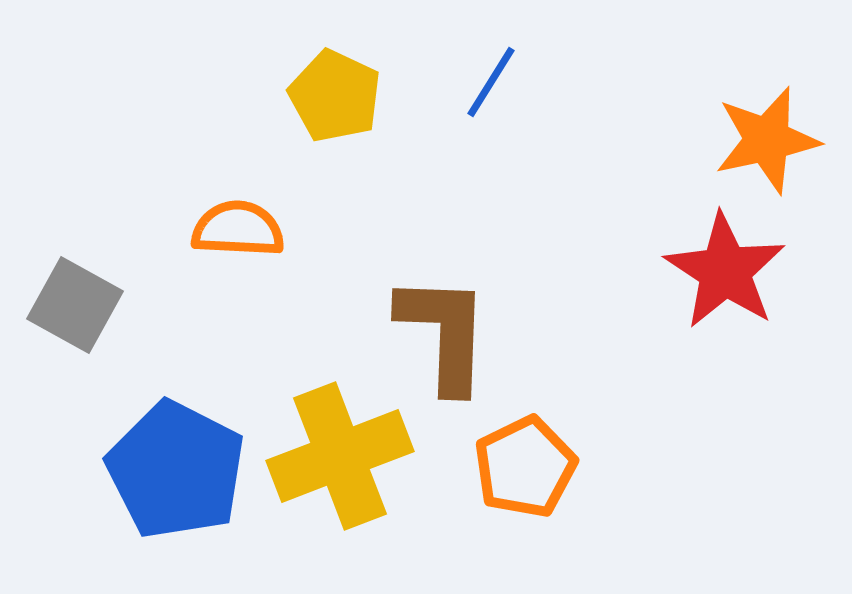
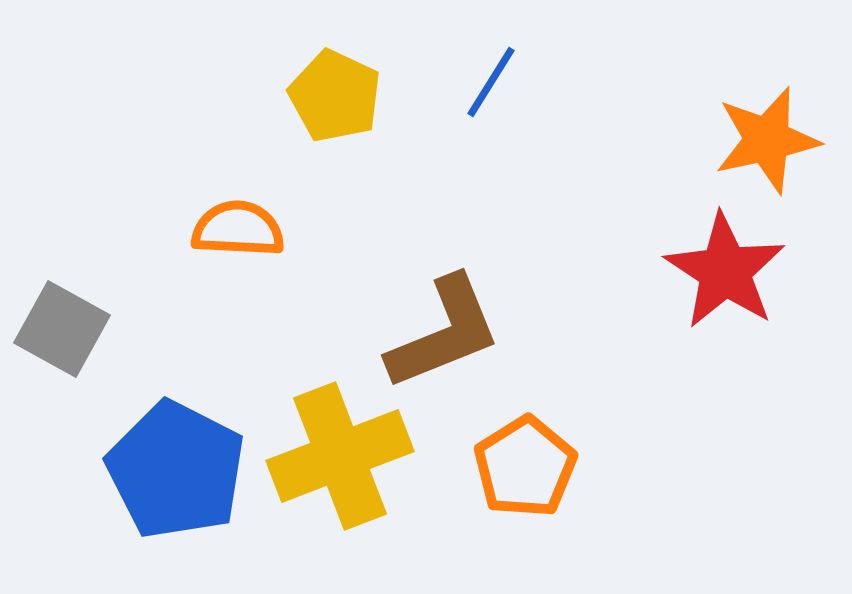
gray square: moved 13 px left, 24 px down
brown L-shape: rotated 66 degrees clockwise
orange pentagon: rotated 6 degrees counterclockwise
